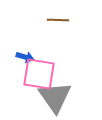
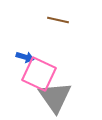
brown line: rotated 10 degrees clockwise
pink square: rotated 16 degrees clockwise
